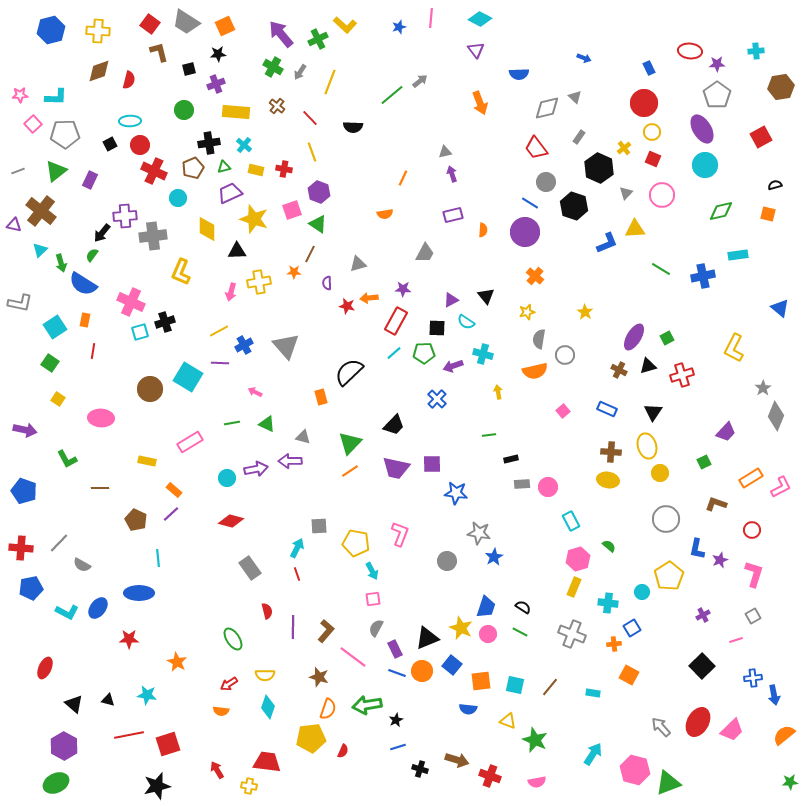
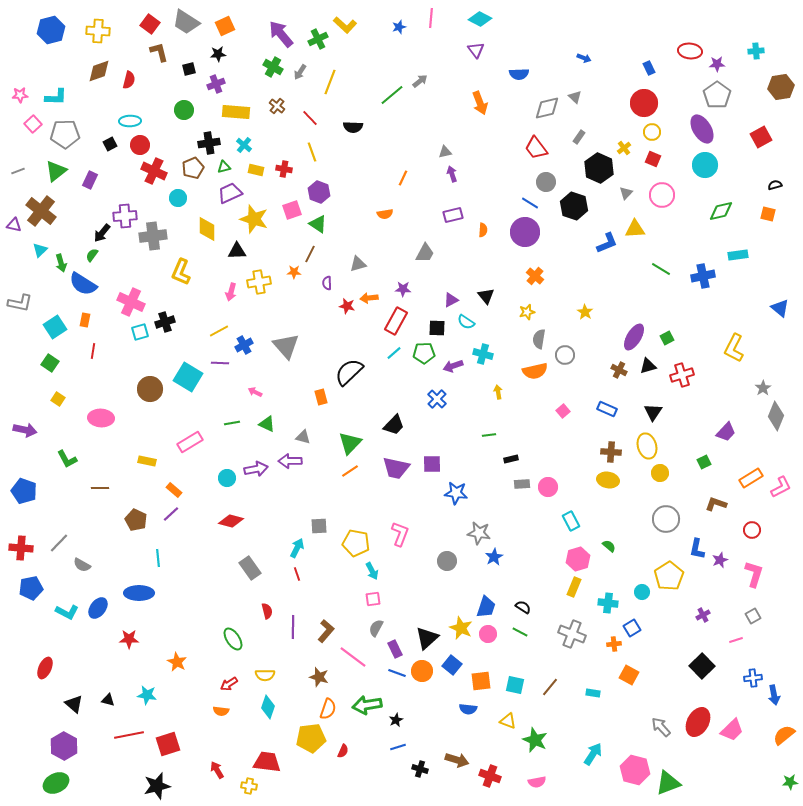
black triangle at (427, 638): rotated 20 degrees counterclockwise
